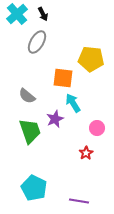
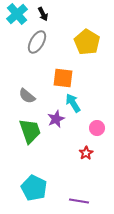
yellow pentagon: moved 4 px left, 17 px up; rotated 25 degrees clockwise
purple star: moved 1 px right
